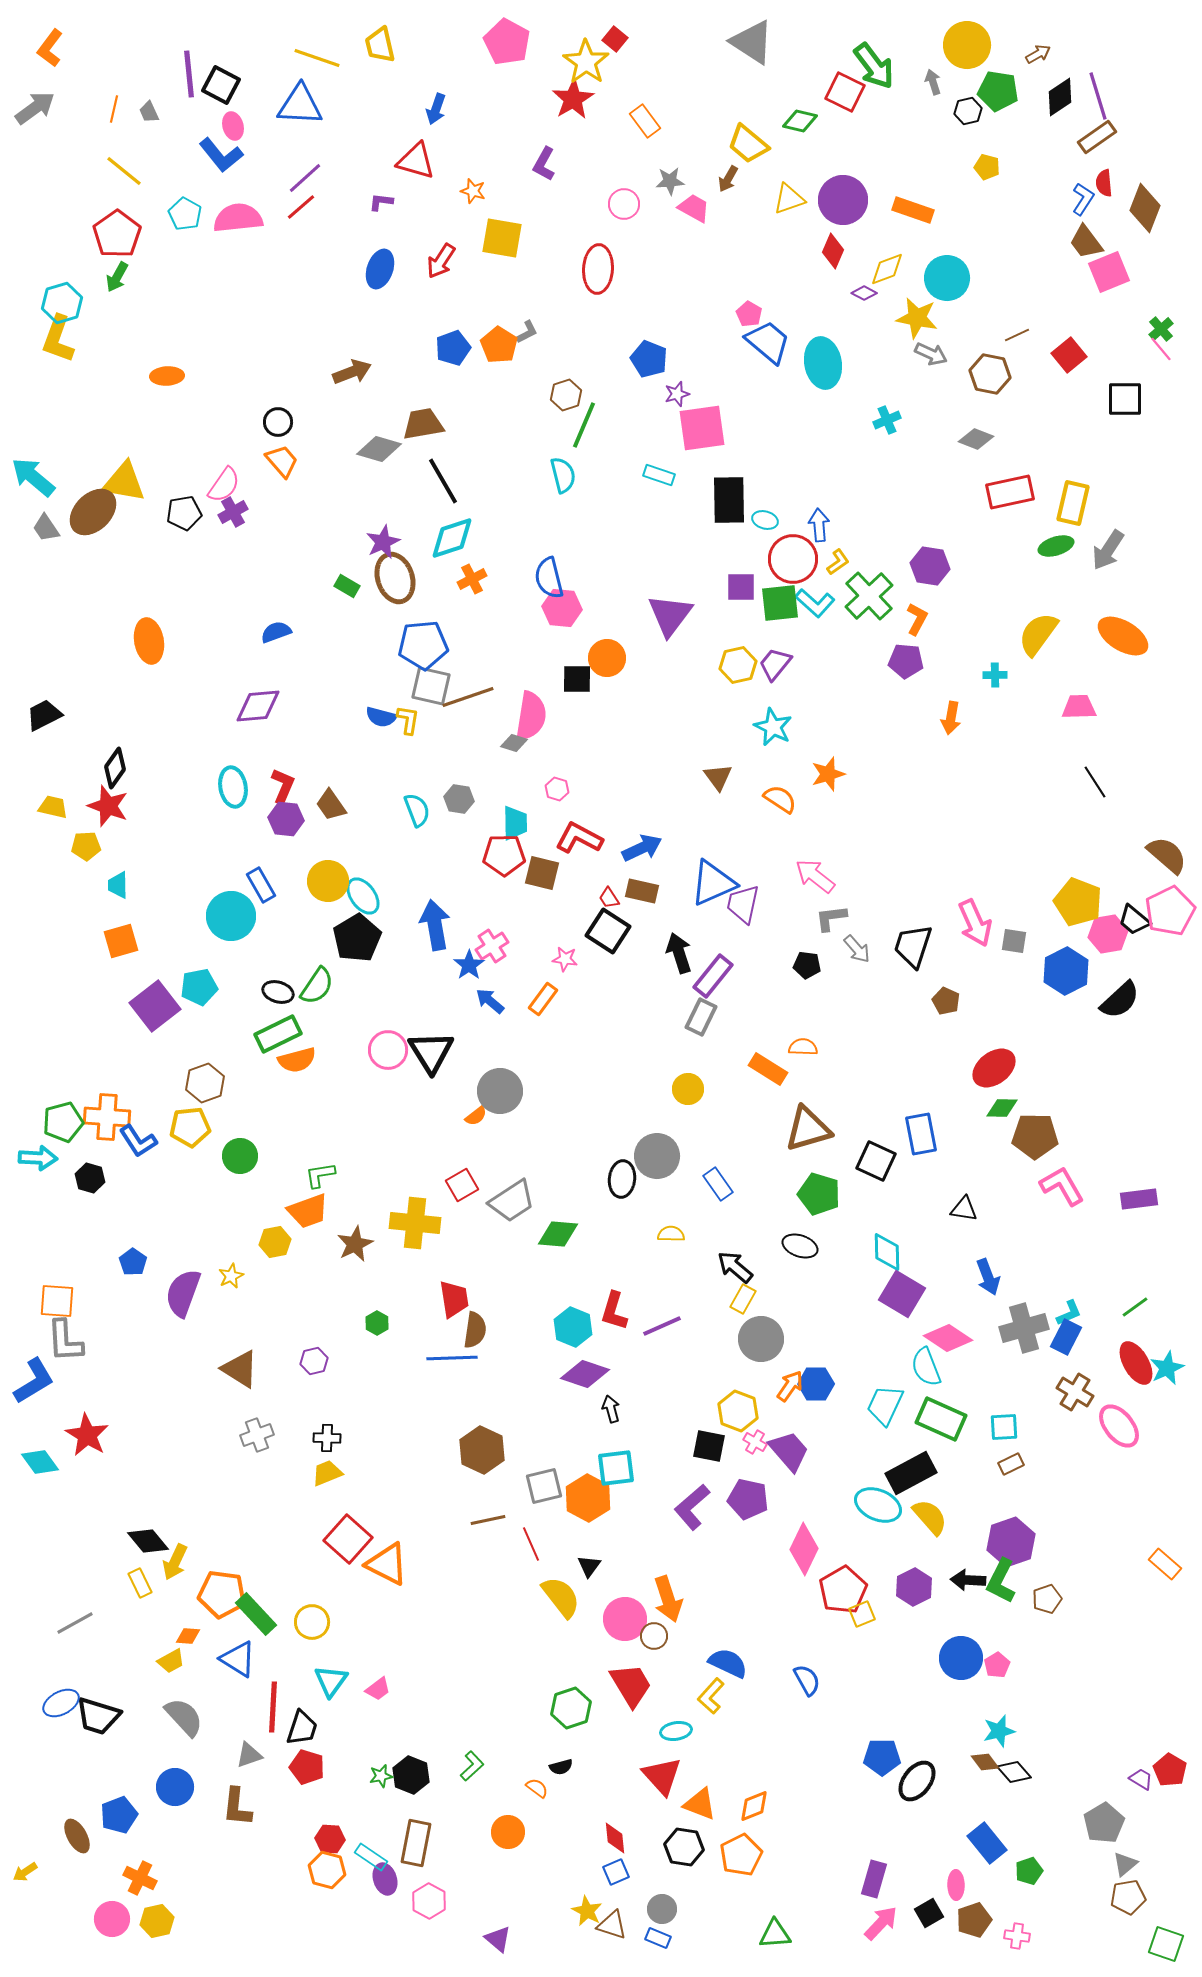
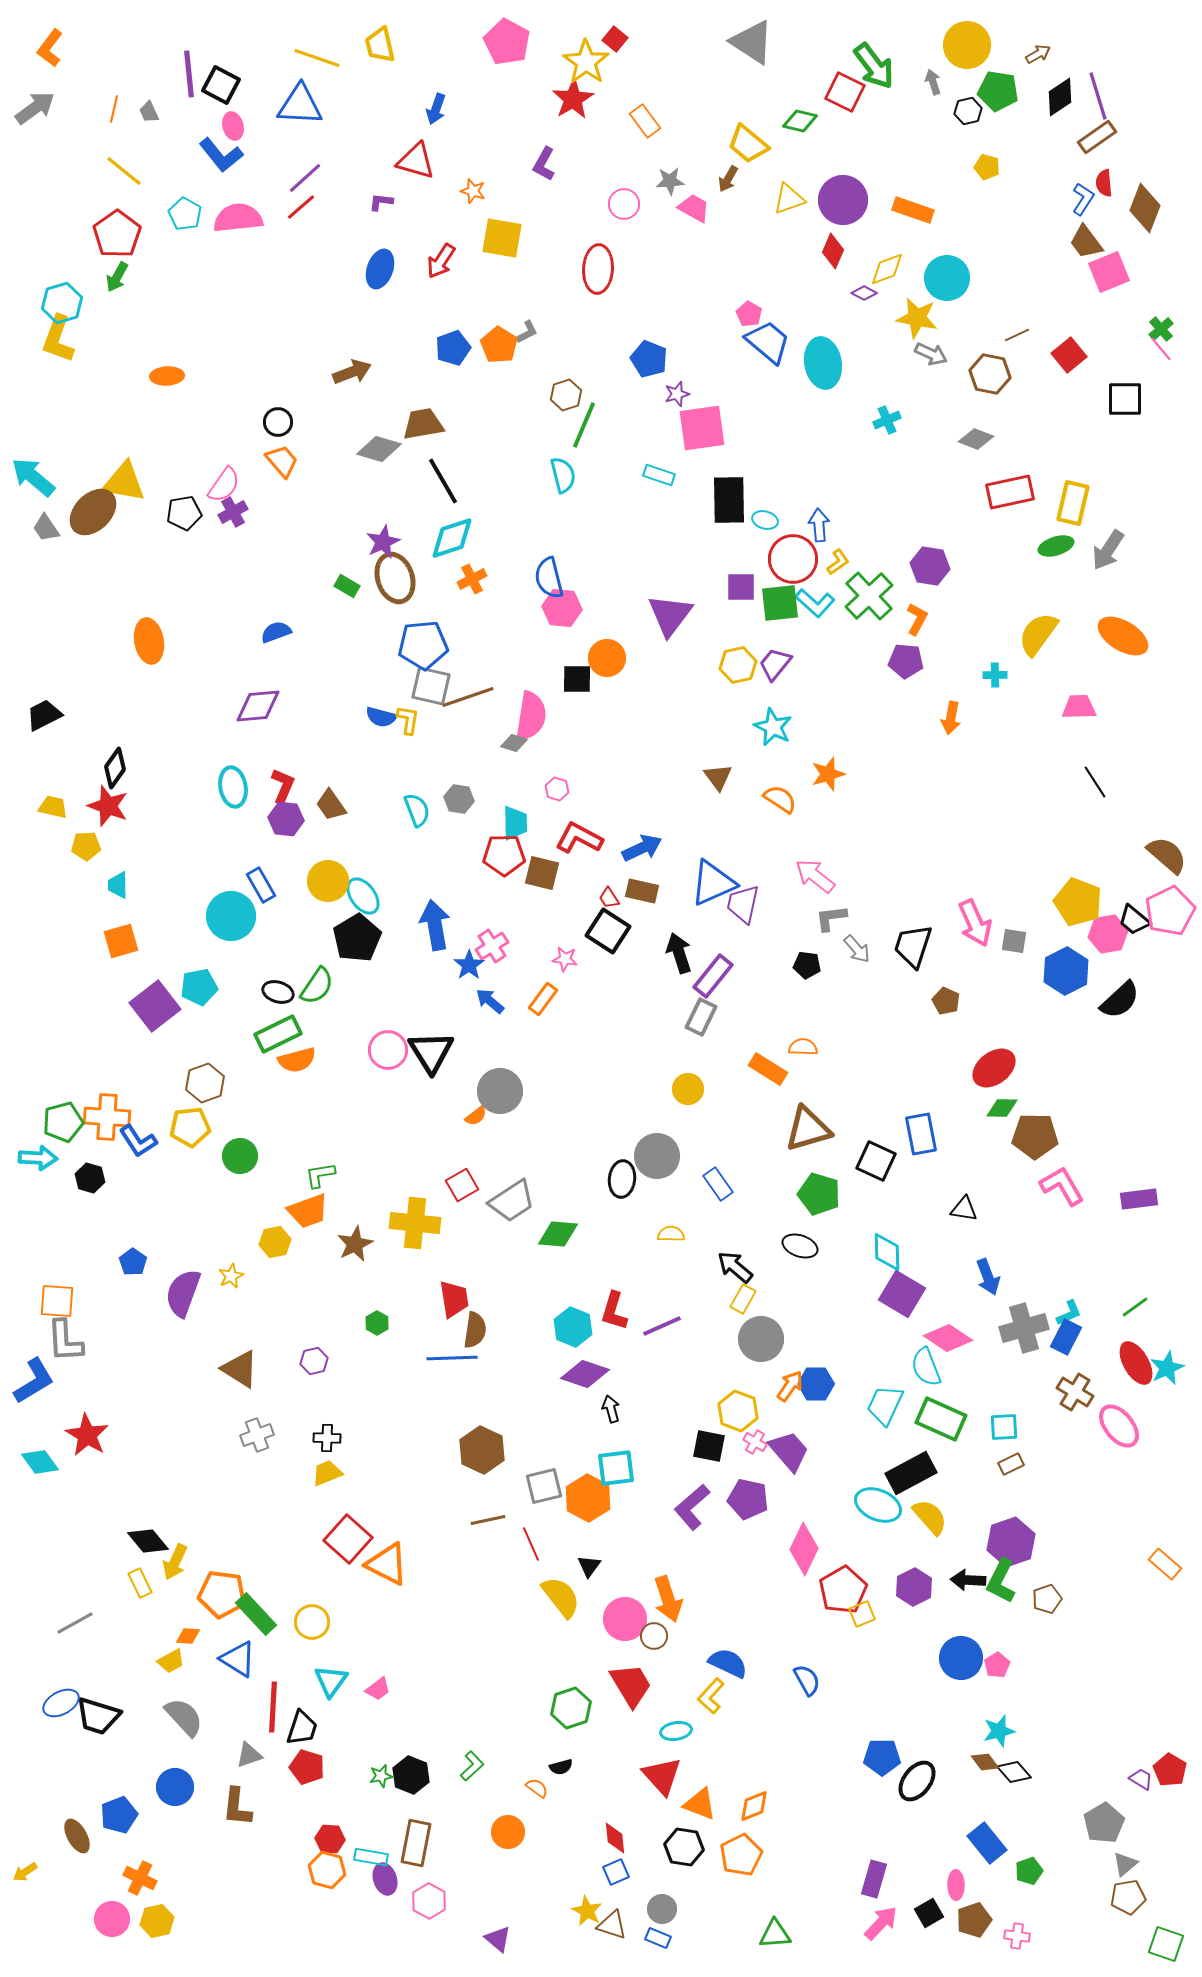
cyan rectangle at (371, 1857): rotated 24 degrees counterclockwise
